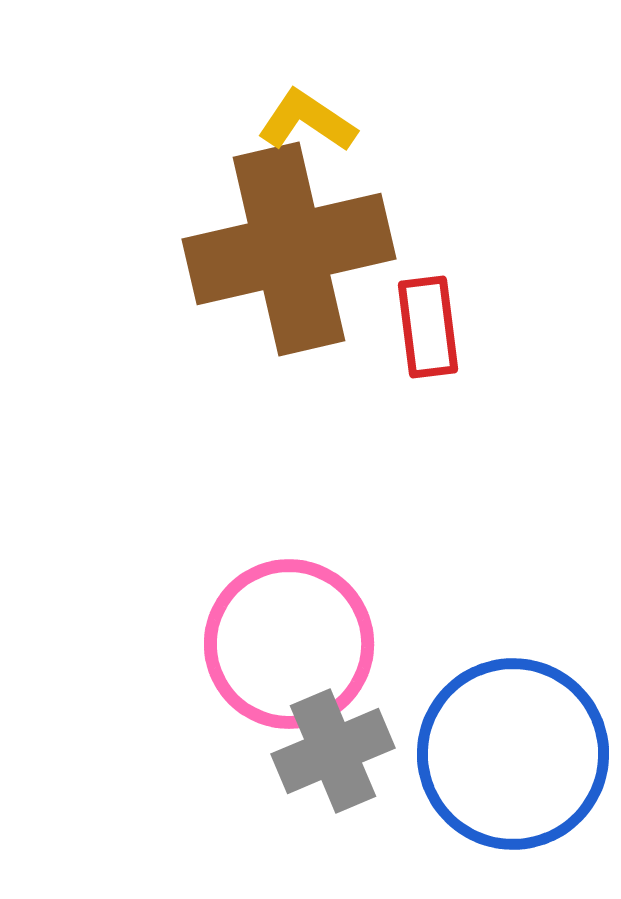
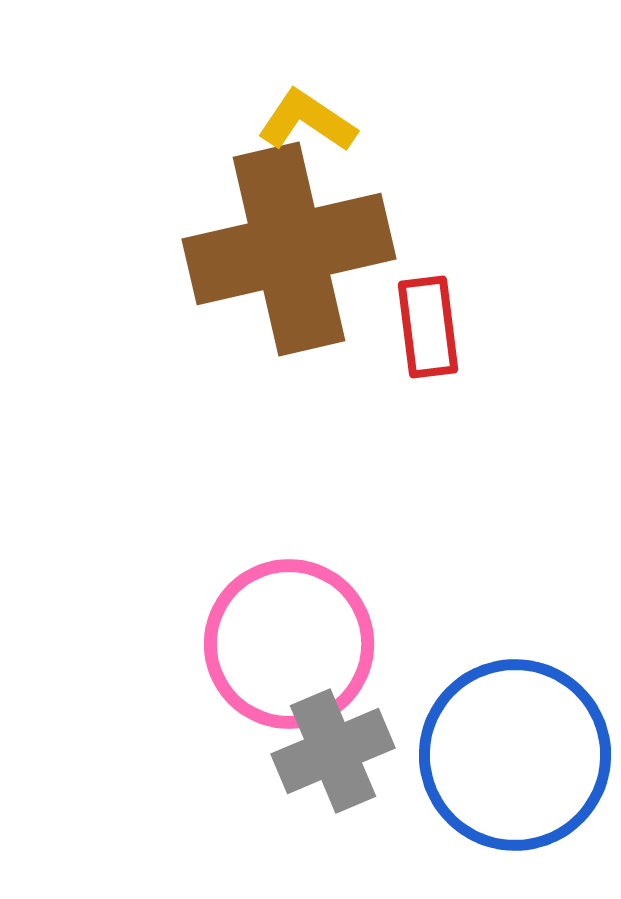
blue circle: moved 2 px right, 1 px down
